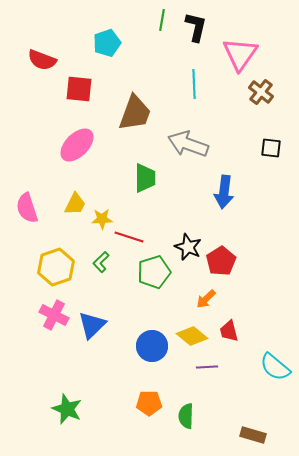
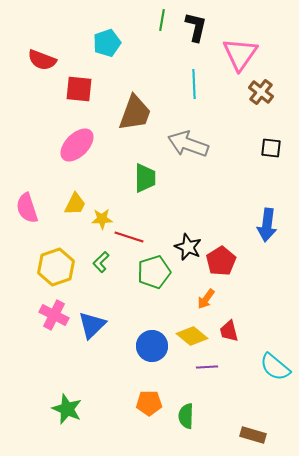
blue arrow: moved 43 px right, 33 px down
orange arrow: rotated 10 degrees counterclockwise
